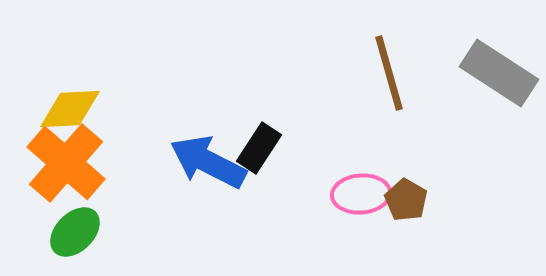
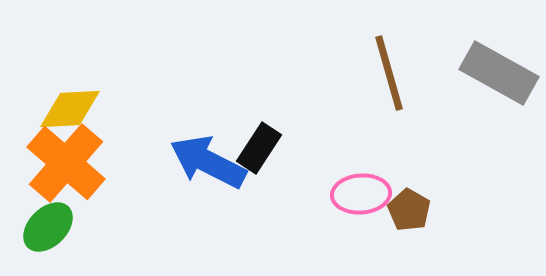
gray rectangle: rotated 4 degrees counterclockwise
brown pentagon: moved 3 px right, 10 px down
green ellipse: moved 27 px left, 5 px up
